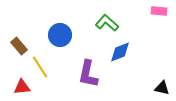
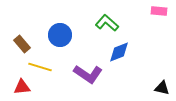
brown rectangle: moved 3 px right, 2 px up
blue diamond: moved 1 px left
yellow line: rotated 40 degrees counterclockwise
purple L-shape: rotated 68 degrees counterclockwise
